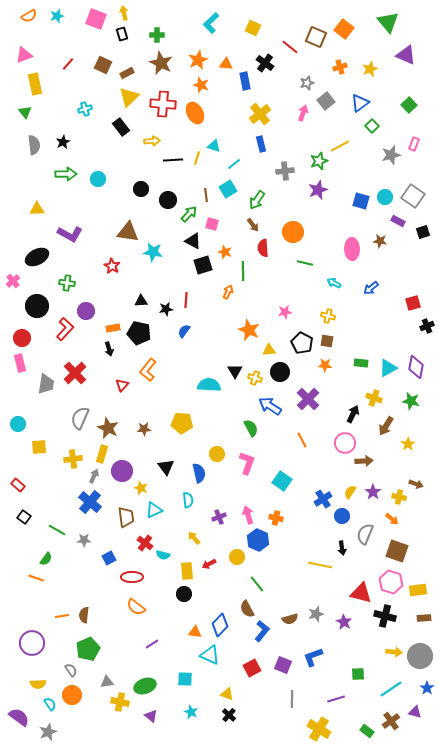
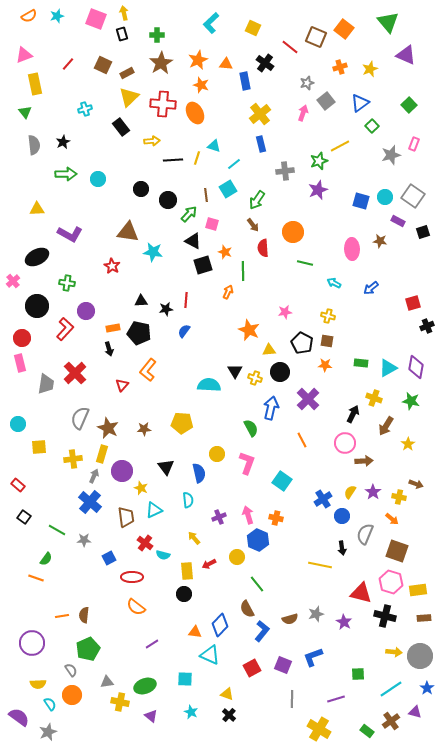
brown star at (161, 63): rotated 15 degrees clockwise
blue arrow at (270, 406): moved 1 px right, 2 px down; rotated 70 degrees clockwise
